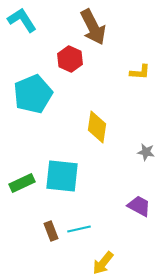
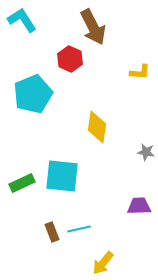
purple trapezoid: rotated 30 degrees counterclockwise
brown rectangle: moved 1 px right, 1 px down
